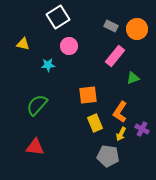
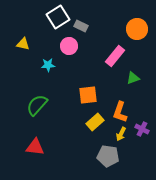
gray rectangle: moved 30 px left
orange L-shape: rotated 15 degrees counterclockwise
yellow rectangle: moved 1 px up; rotated 72 degrees clockwise
